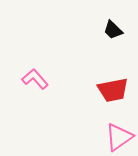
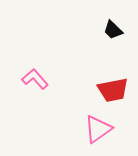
pink triangle: moved 21 px left, 8 px up
